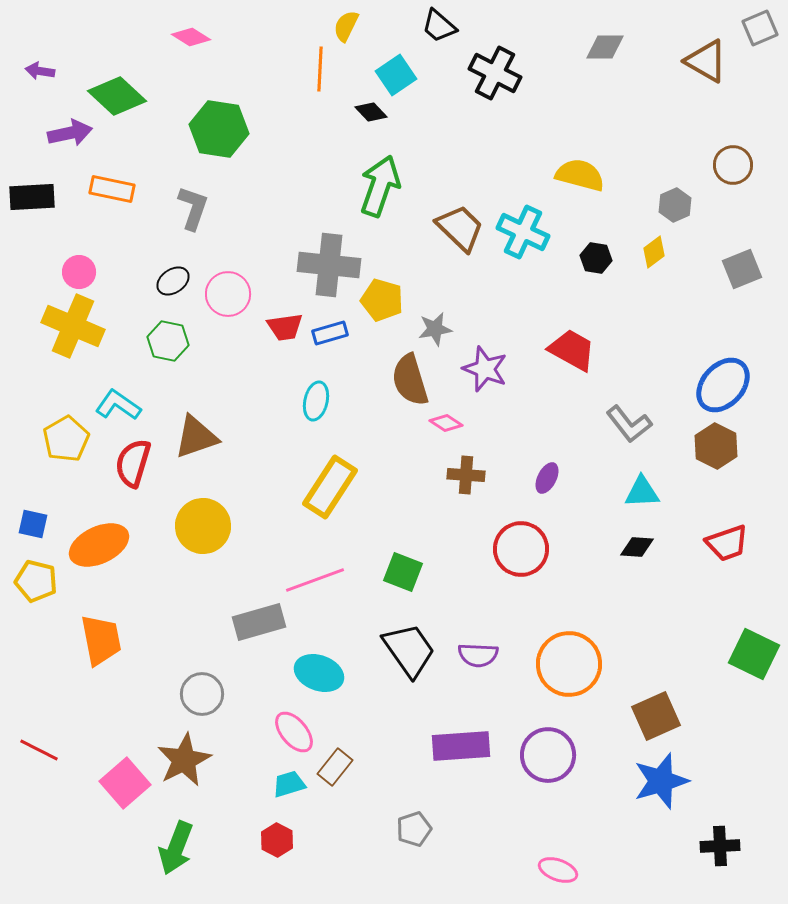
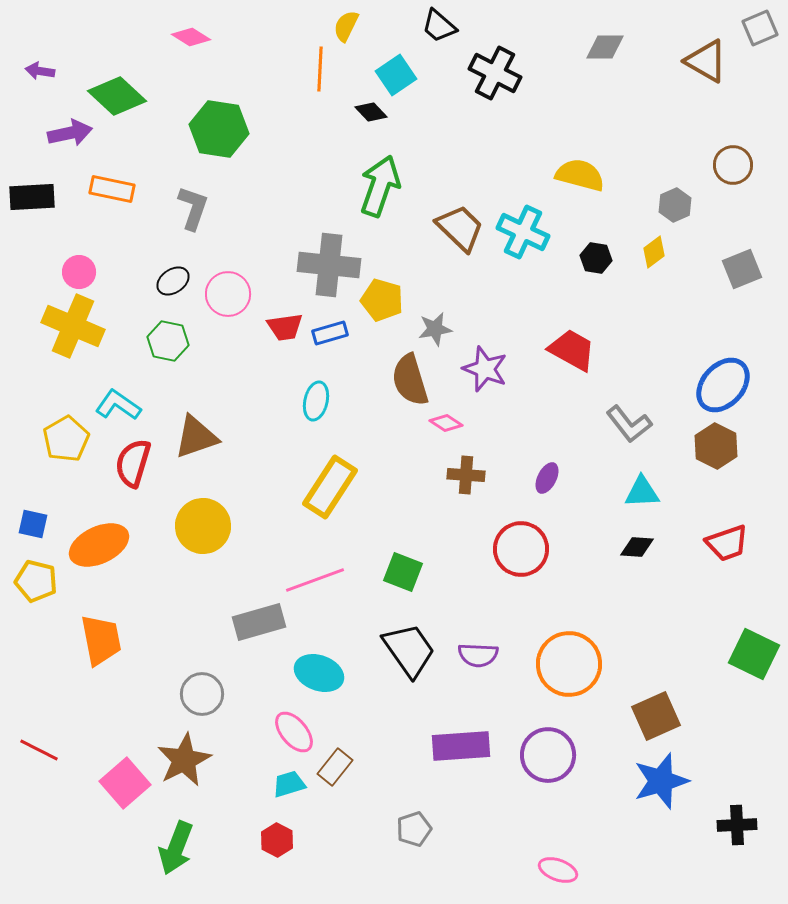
black cross at (720, 846): moved 17 px right, 21 px up
